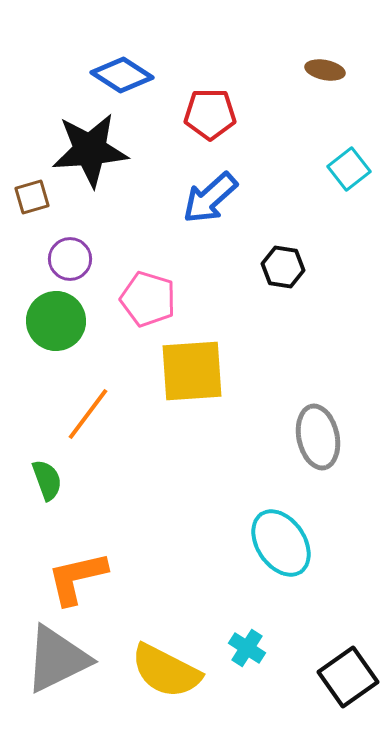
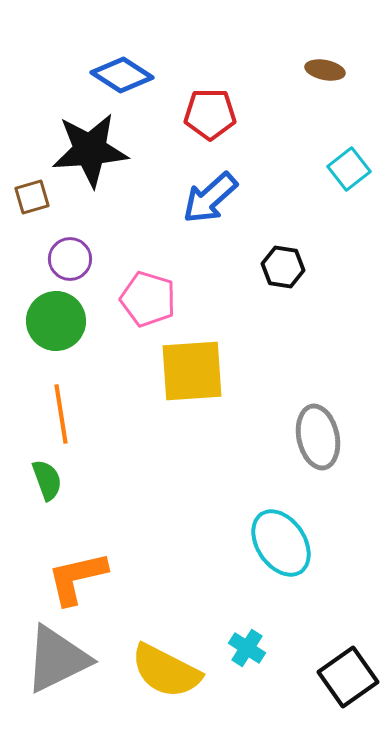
orange line: moved 27 px left; rotated 46 degrees counterclockwise
